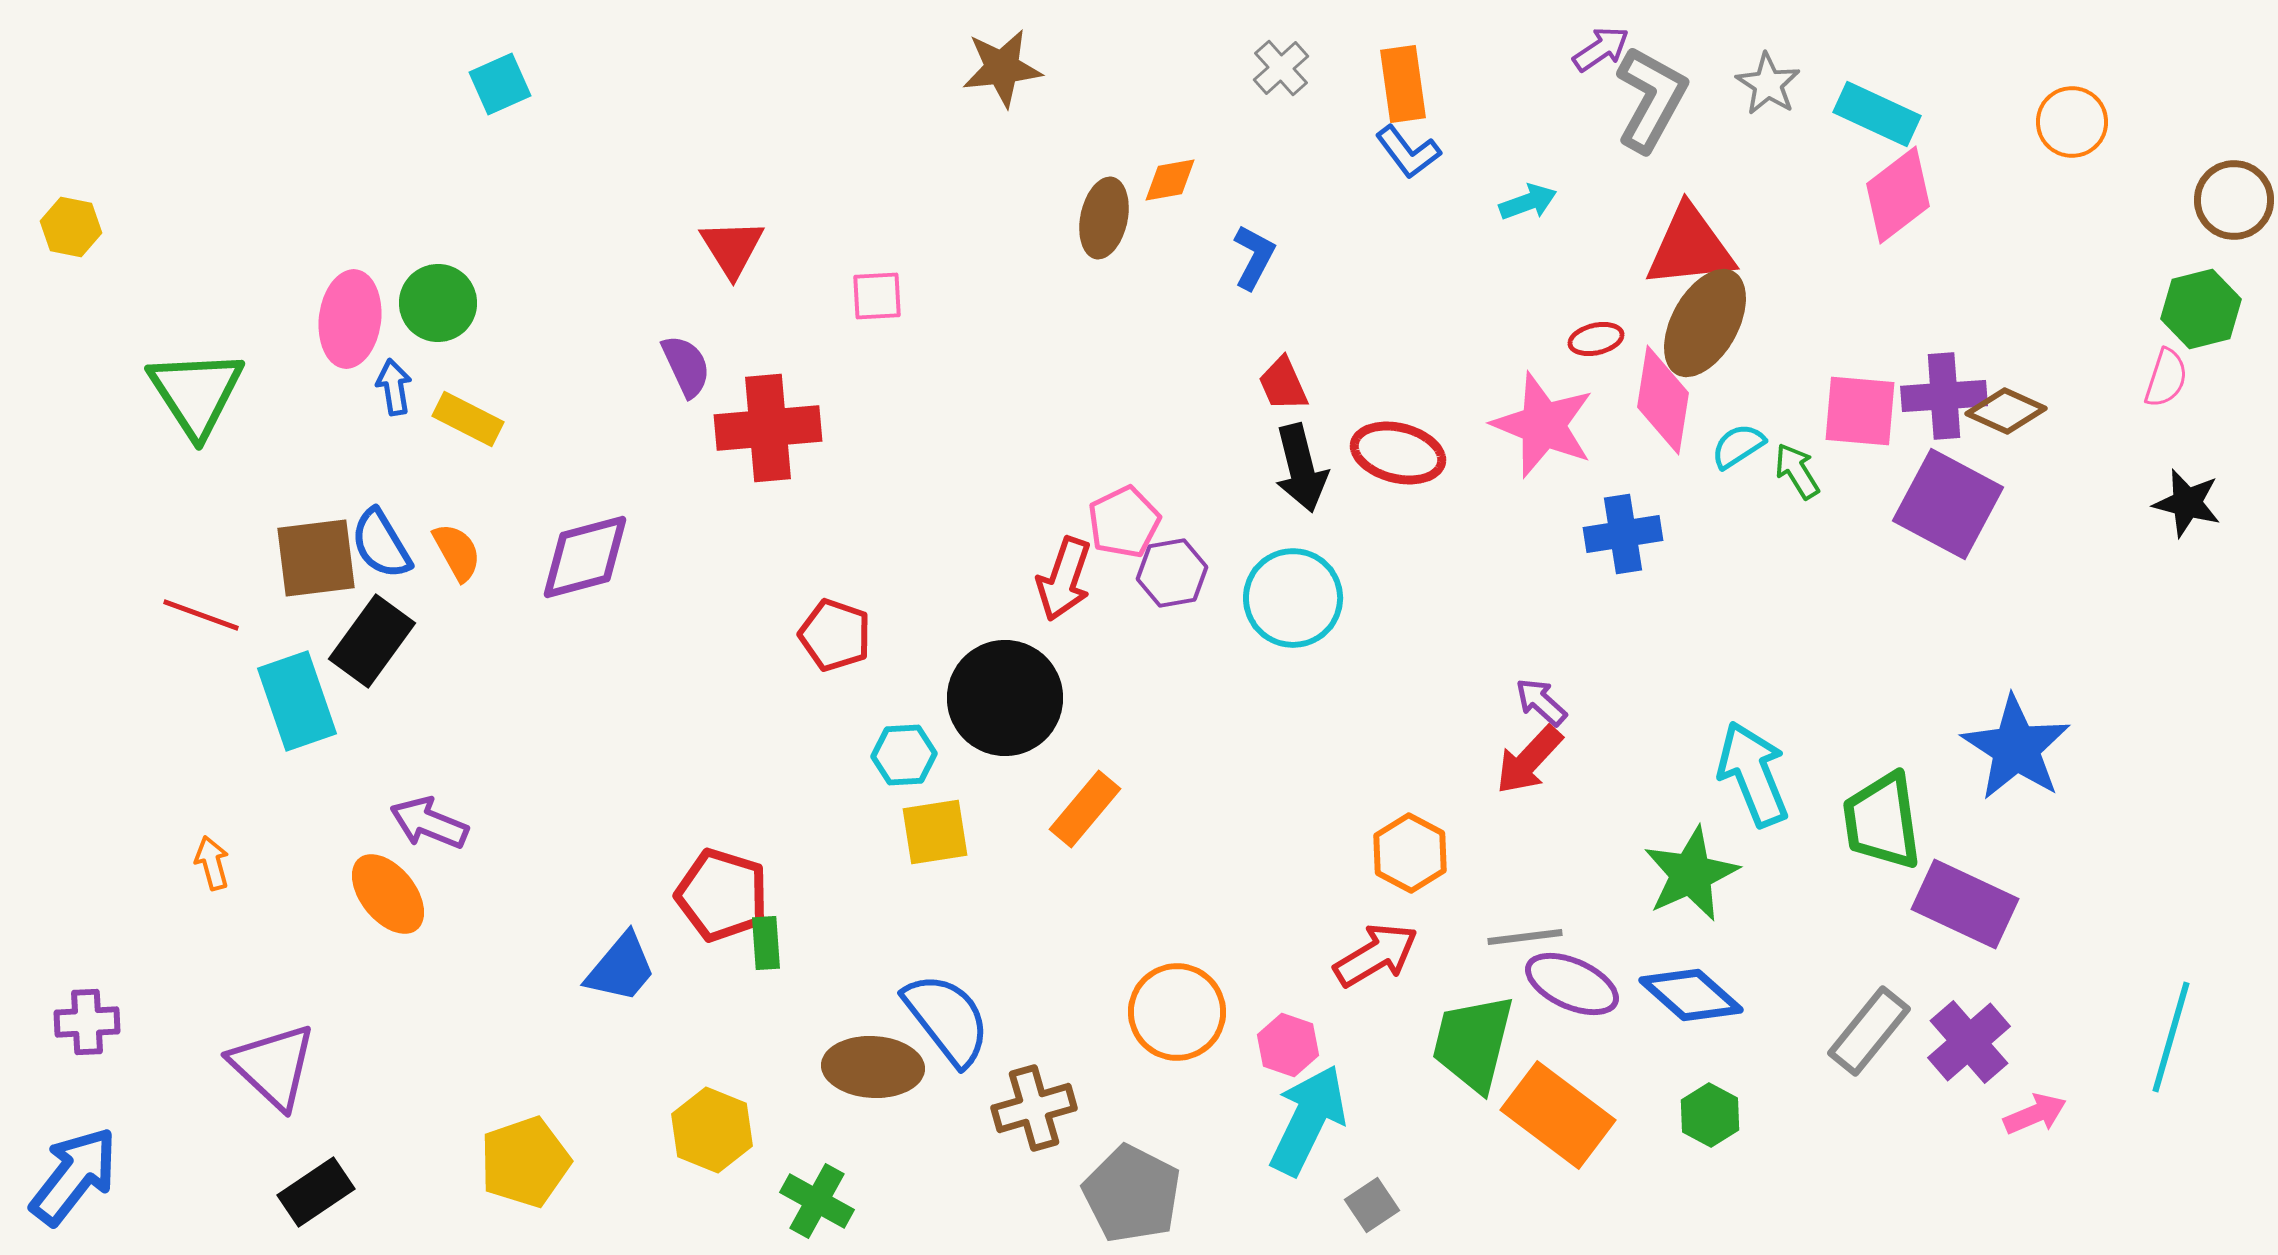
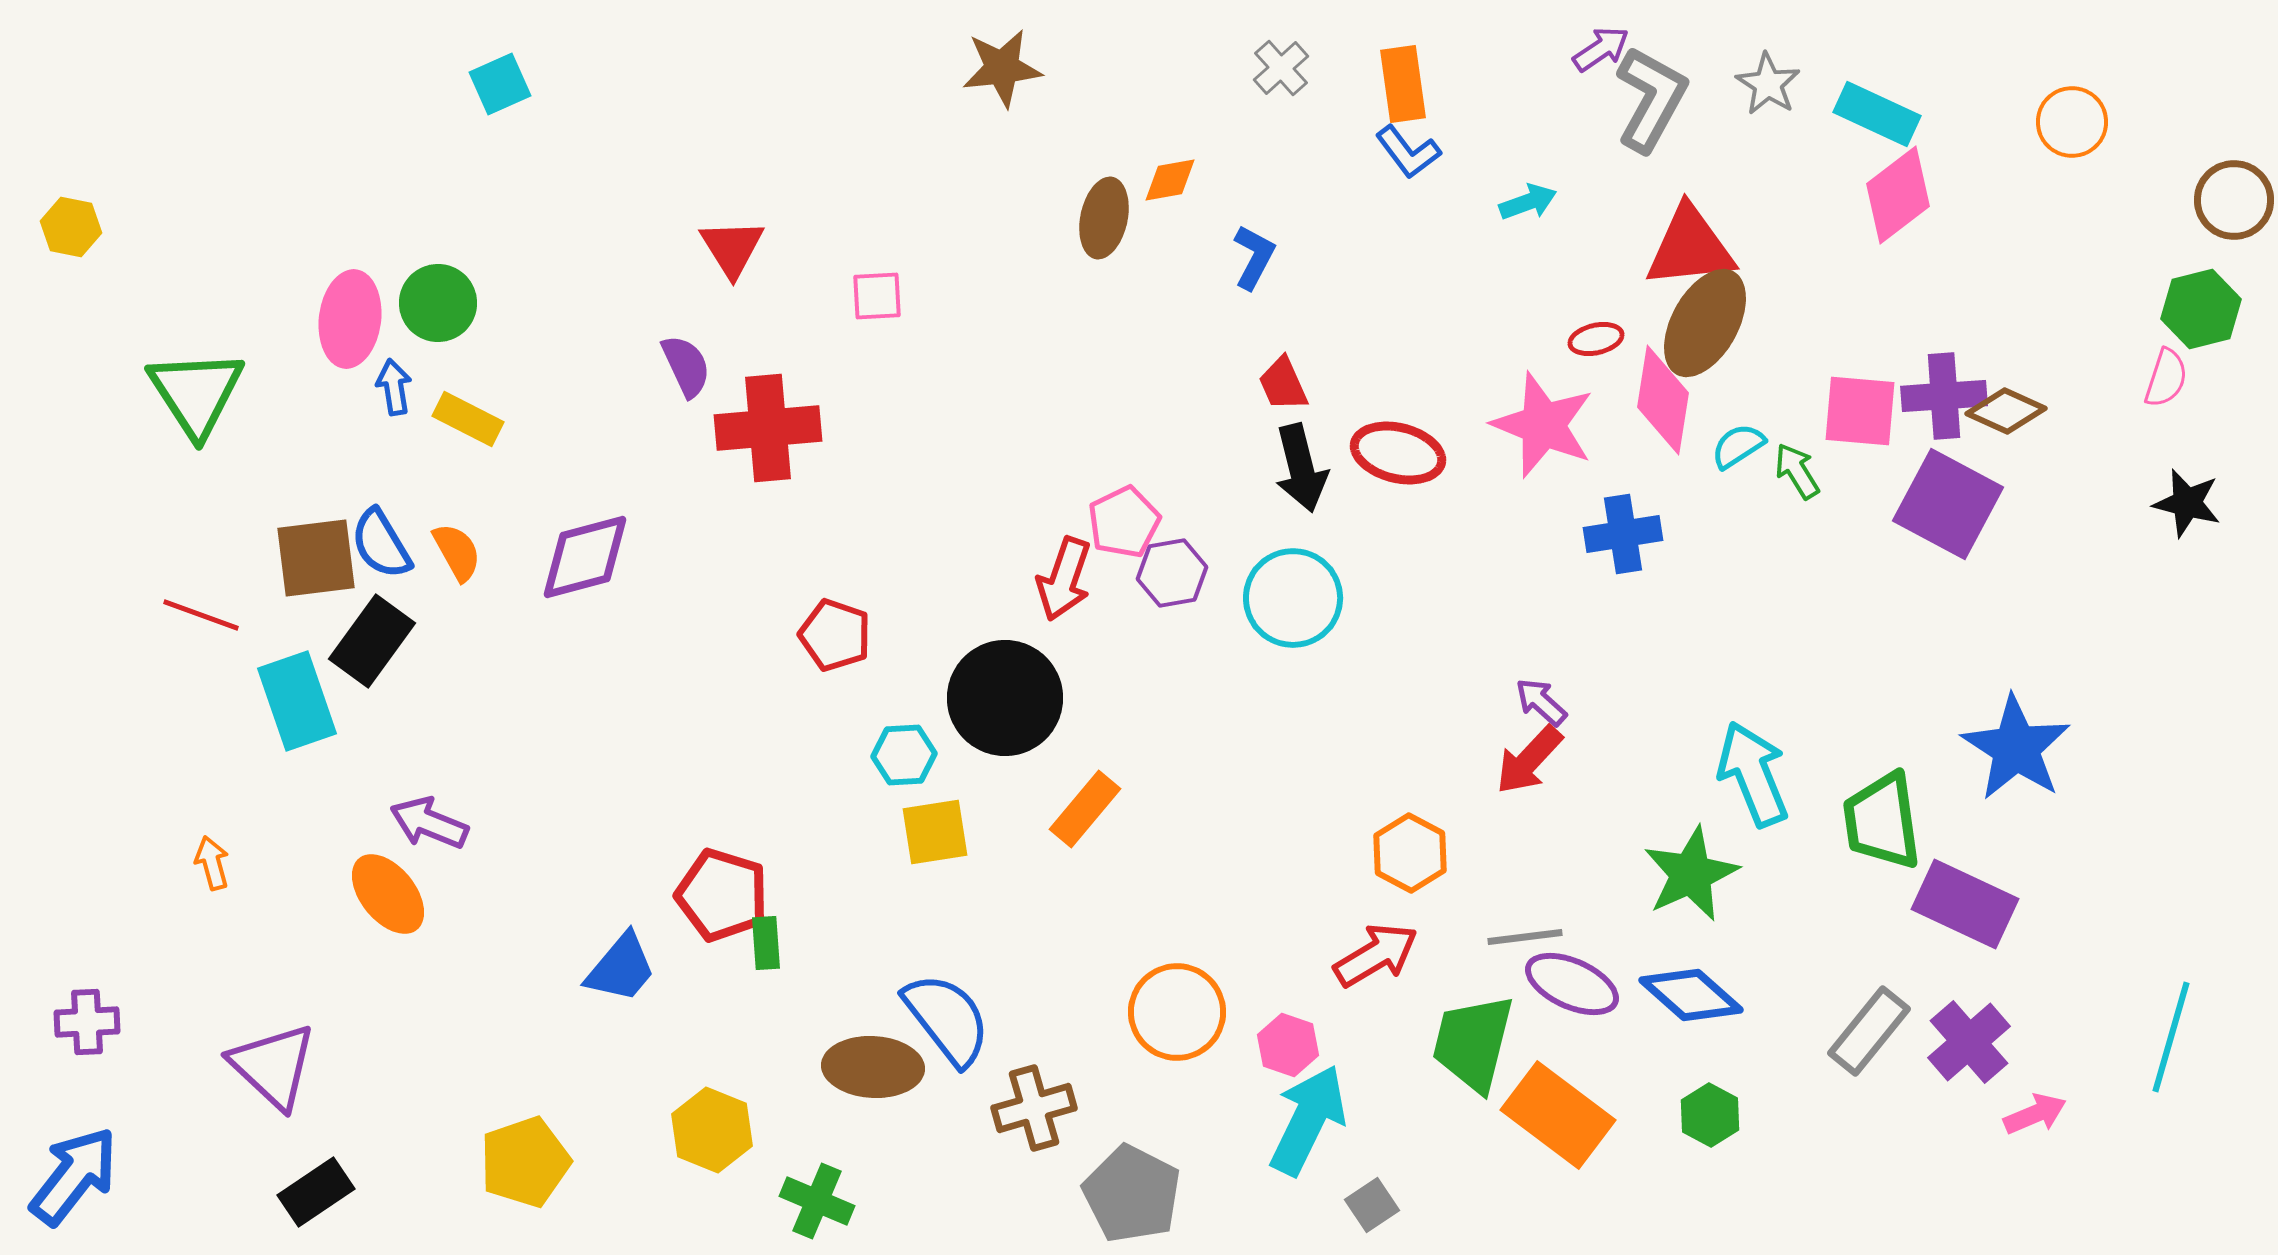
green cross at (817, 1201): rotated 6 degrees counterclockwise
